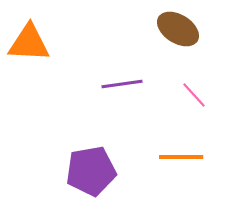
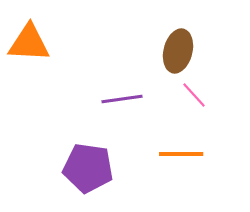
brown ellipse: moved 22 px down; rotated 72 degrees clockwise
purple line: moved 15 px down
orange line: moved 3 px up
purple pentagon: moved 3 px left, 3 px up; rotated 18 degrees clockwise
